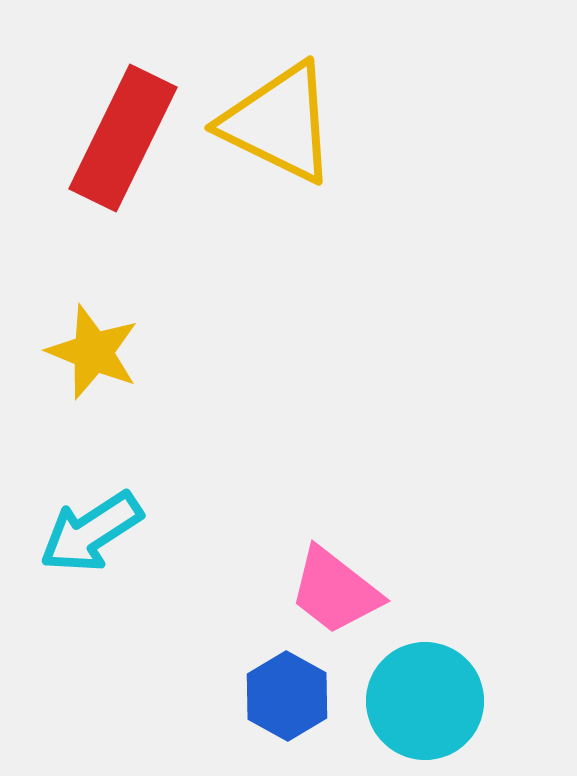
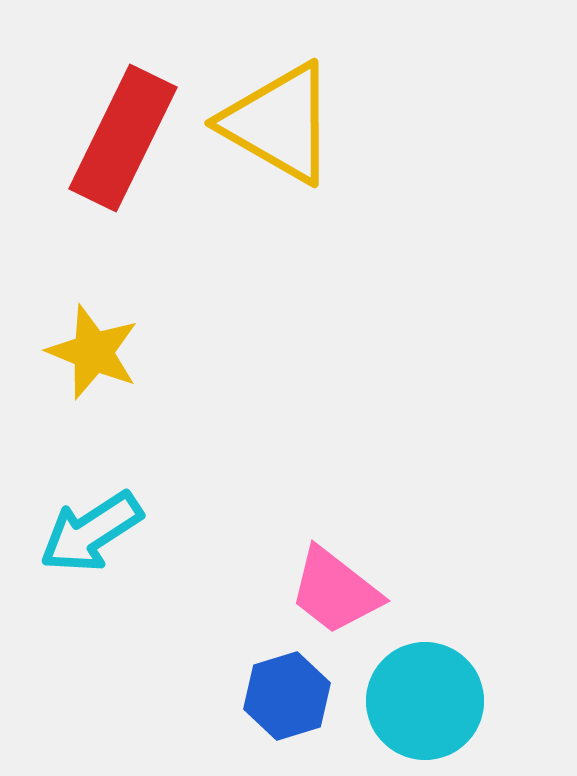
yellow triangle: rotated 4 degrees clockwise
blue hexagon: rotated 14 degrees clockwise
